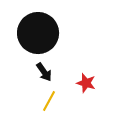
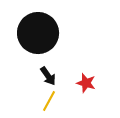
black arrow: moved 4 px right, 4 px down
